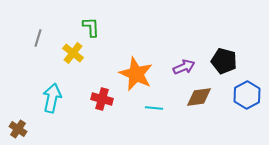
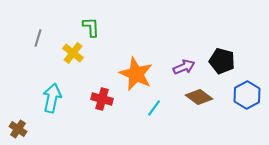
black pentagon: moved 2 px left
brown diamond: rotated 44 degrees clockwise
cyan line: rotated 60 degrees counterclockwise
